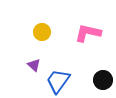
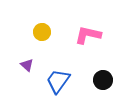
pink L-shape: moved 2 px down
purple triangle: moved 7 px left
